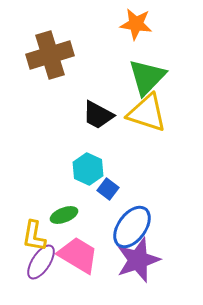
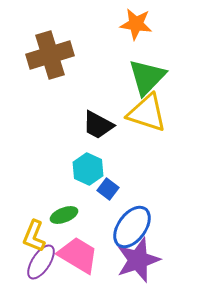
black trapezoid: moved 10 px down
yellow L-shape: rotated 12 degrees clockwise
